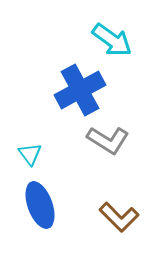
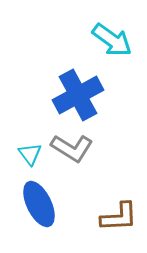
blue cross: moved 2 px left, 5 px down
gray L-shape: moved 36 px left, 8 px down
blue ellipse: moved 1 px left, 1 px up; rotated 6 degrees counterclockwise
brown L-shape: rotated 48 degrees counterclockwise
